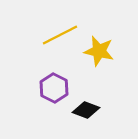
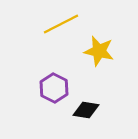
yellow line: moved 1 px right, 11 px up
black diamond: rotated 12 degrees counterclockwise
